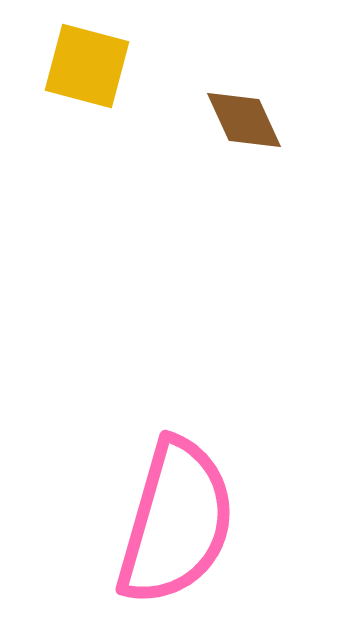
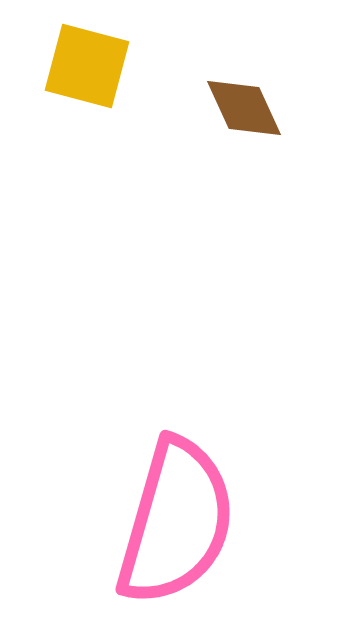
brown diamond: moved 12 px up
